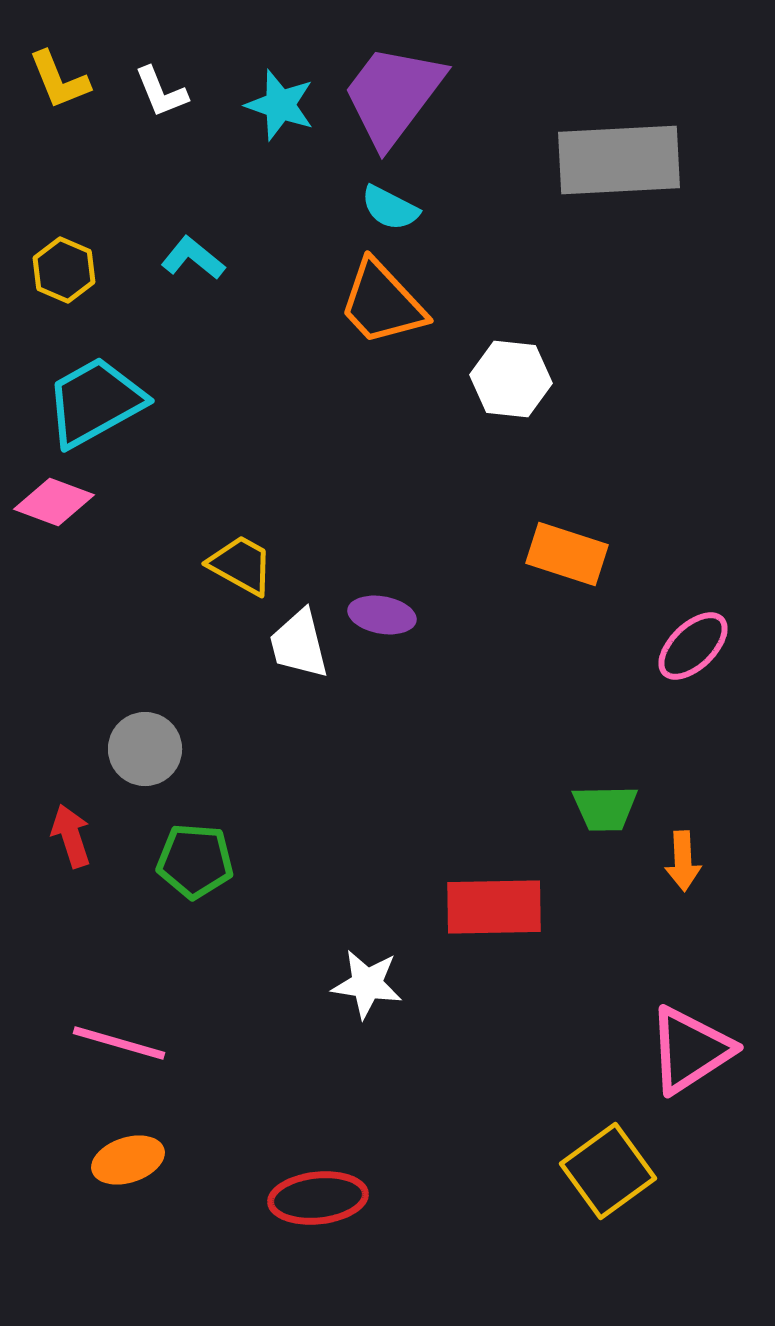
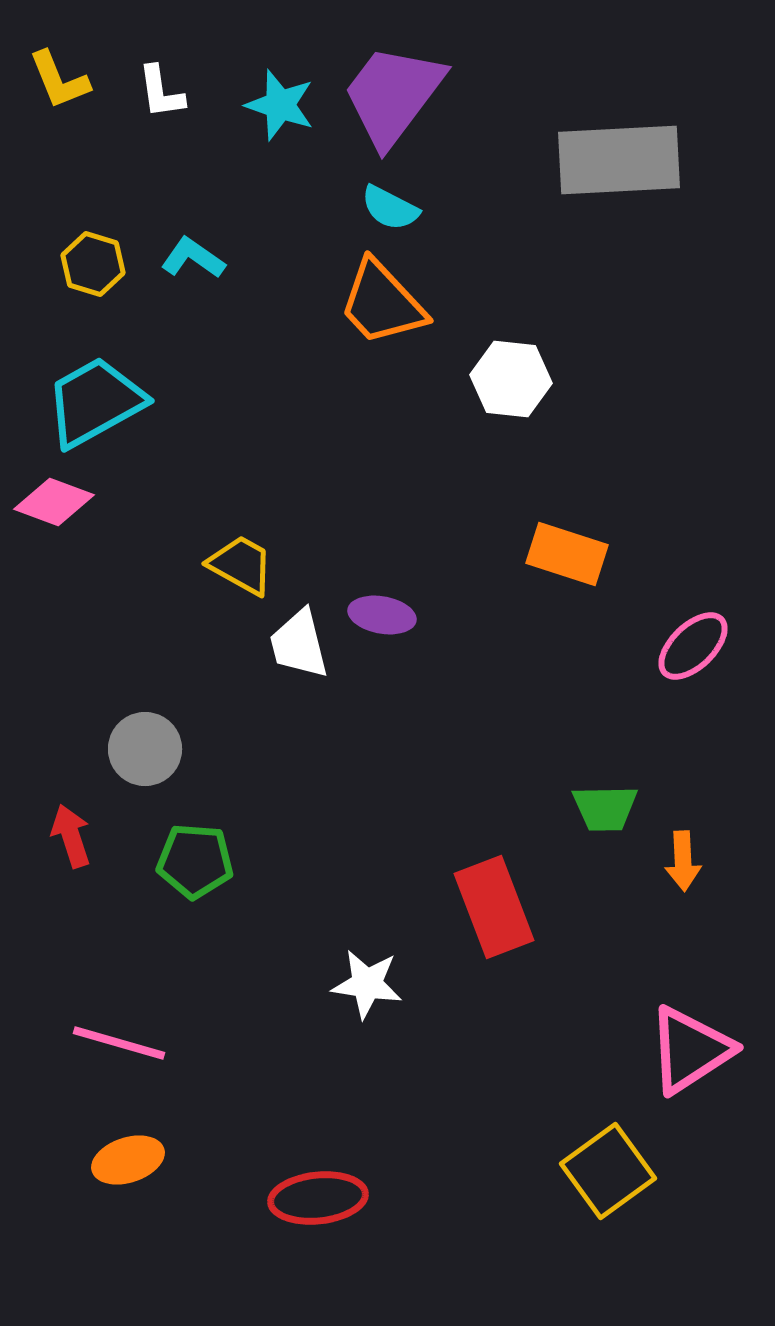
white L-shape: rotated 14 degrees clockwise
cyan L-shape: rotated 4 degrees counterclockwise
yellow hexagon: moved 29 px right, 6 px up; rotated 6 degrees counterclockwise
red rectangle: rotated 70 degrees clockwise
